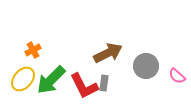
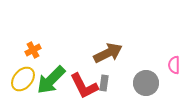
gray circle: moved 17 px down
pink semicircle: moved 3 px left, 11 px up; rotated 48 degrees clockwise
